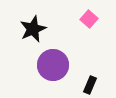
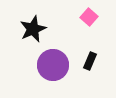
pink square: moved 2 px up
black rectangle: moved 24 px up
